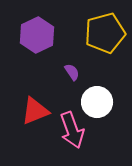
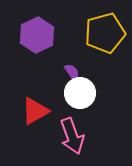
white circle: moved 17 px left, 9 px up
red triangle: rotated 8 degrees counterclockwise
pink arrow: moved 6 px down
